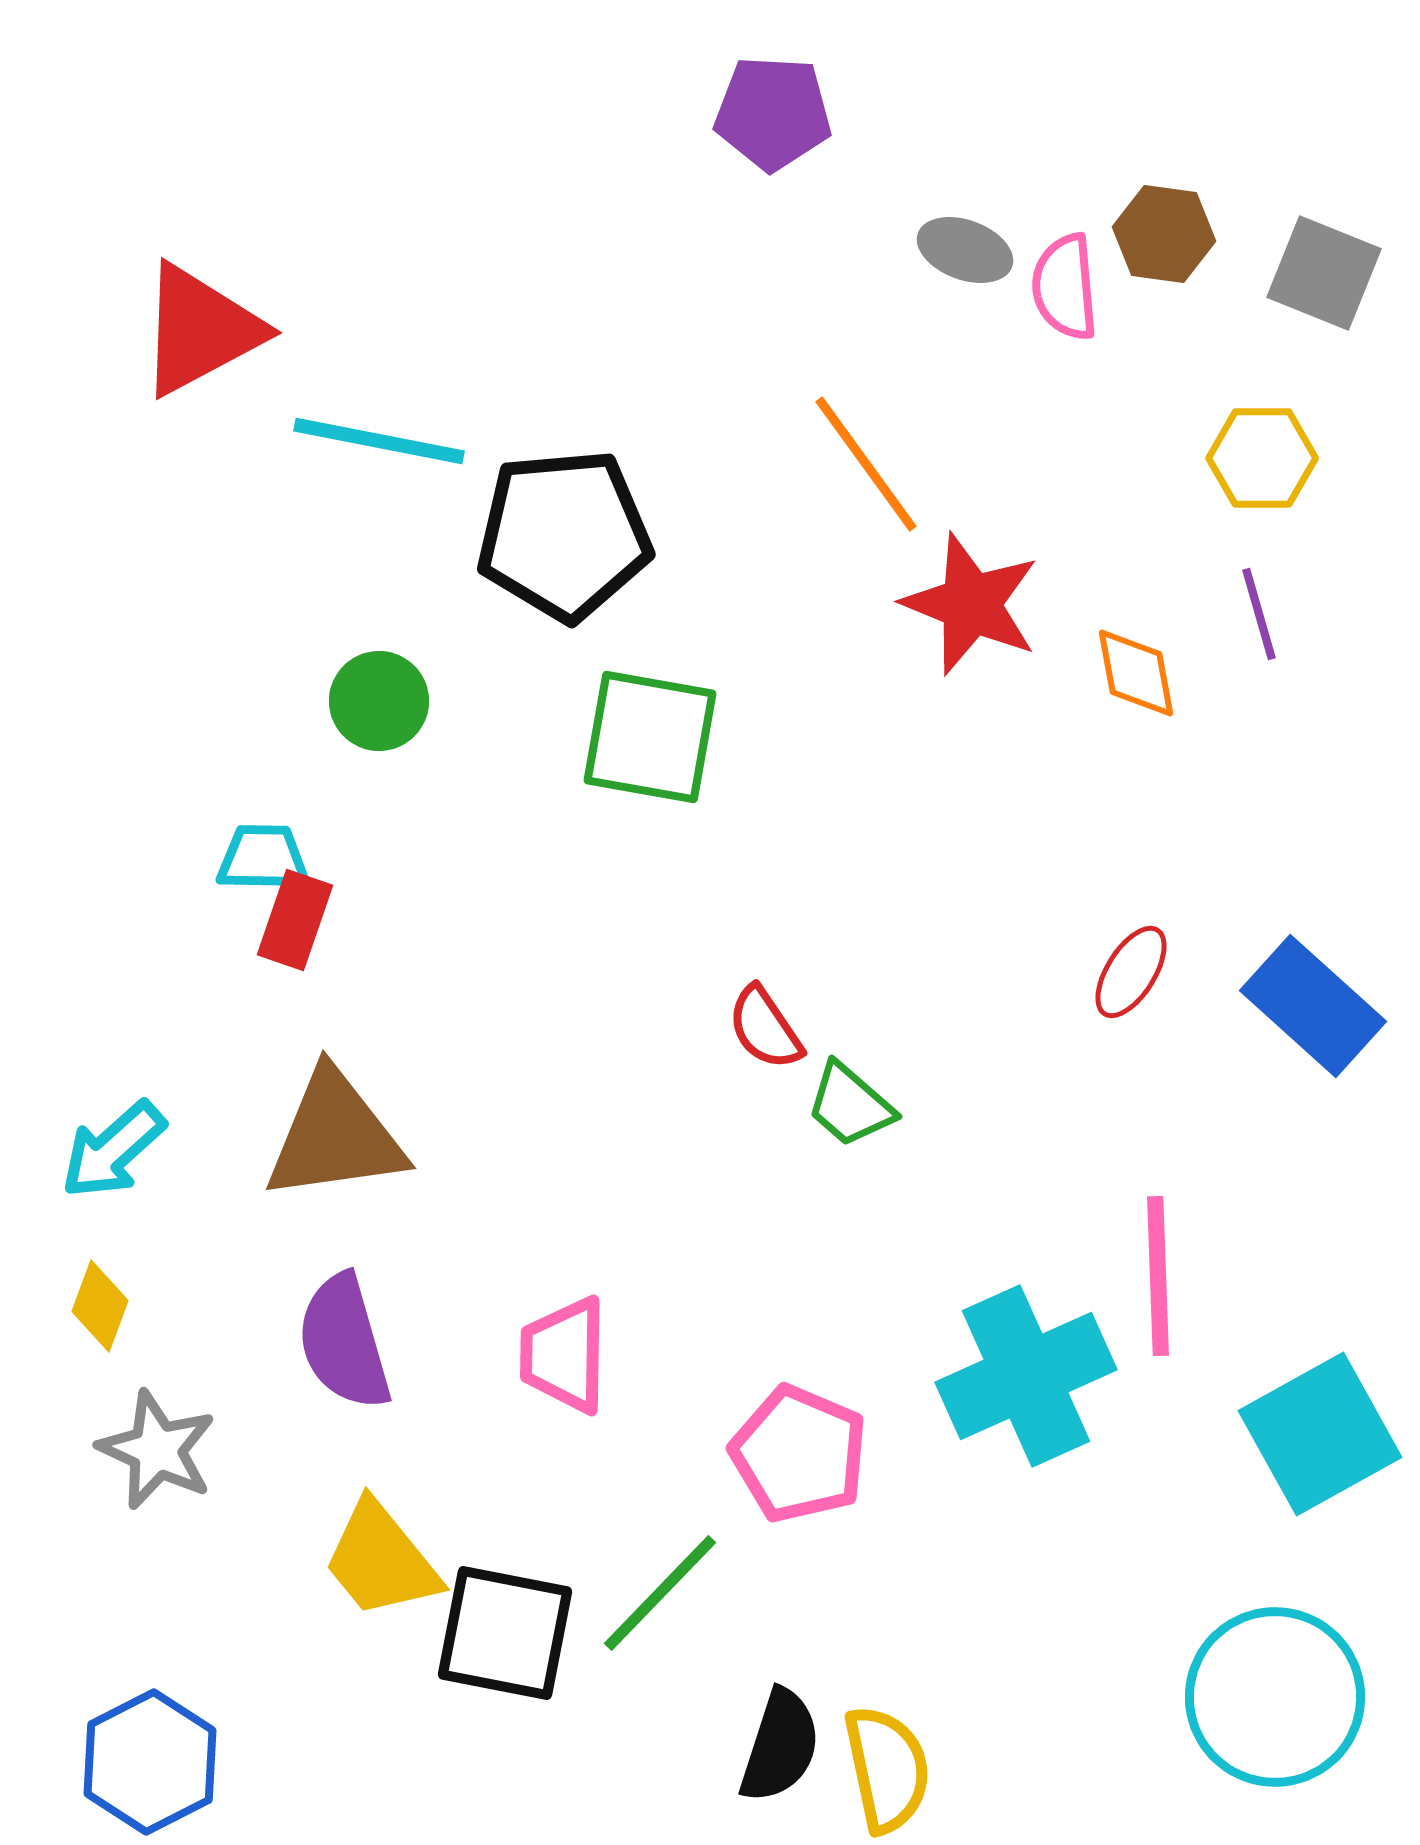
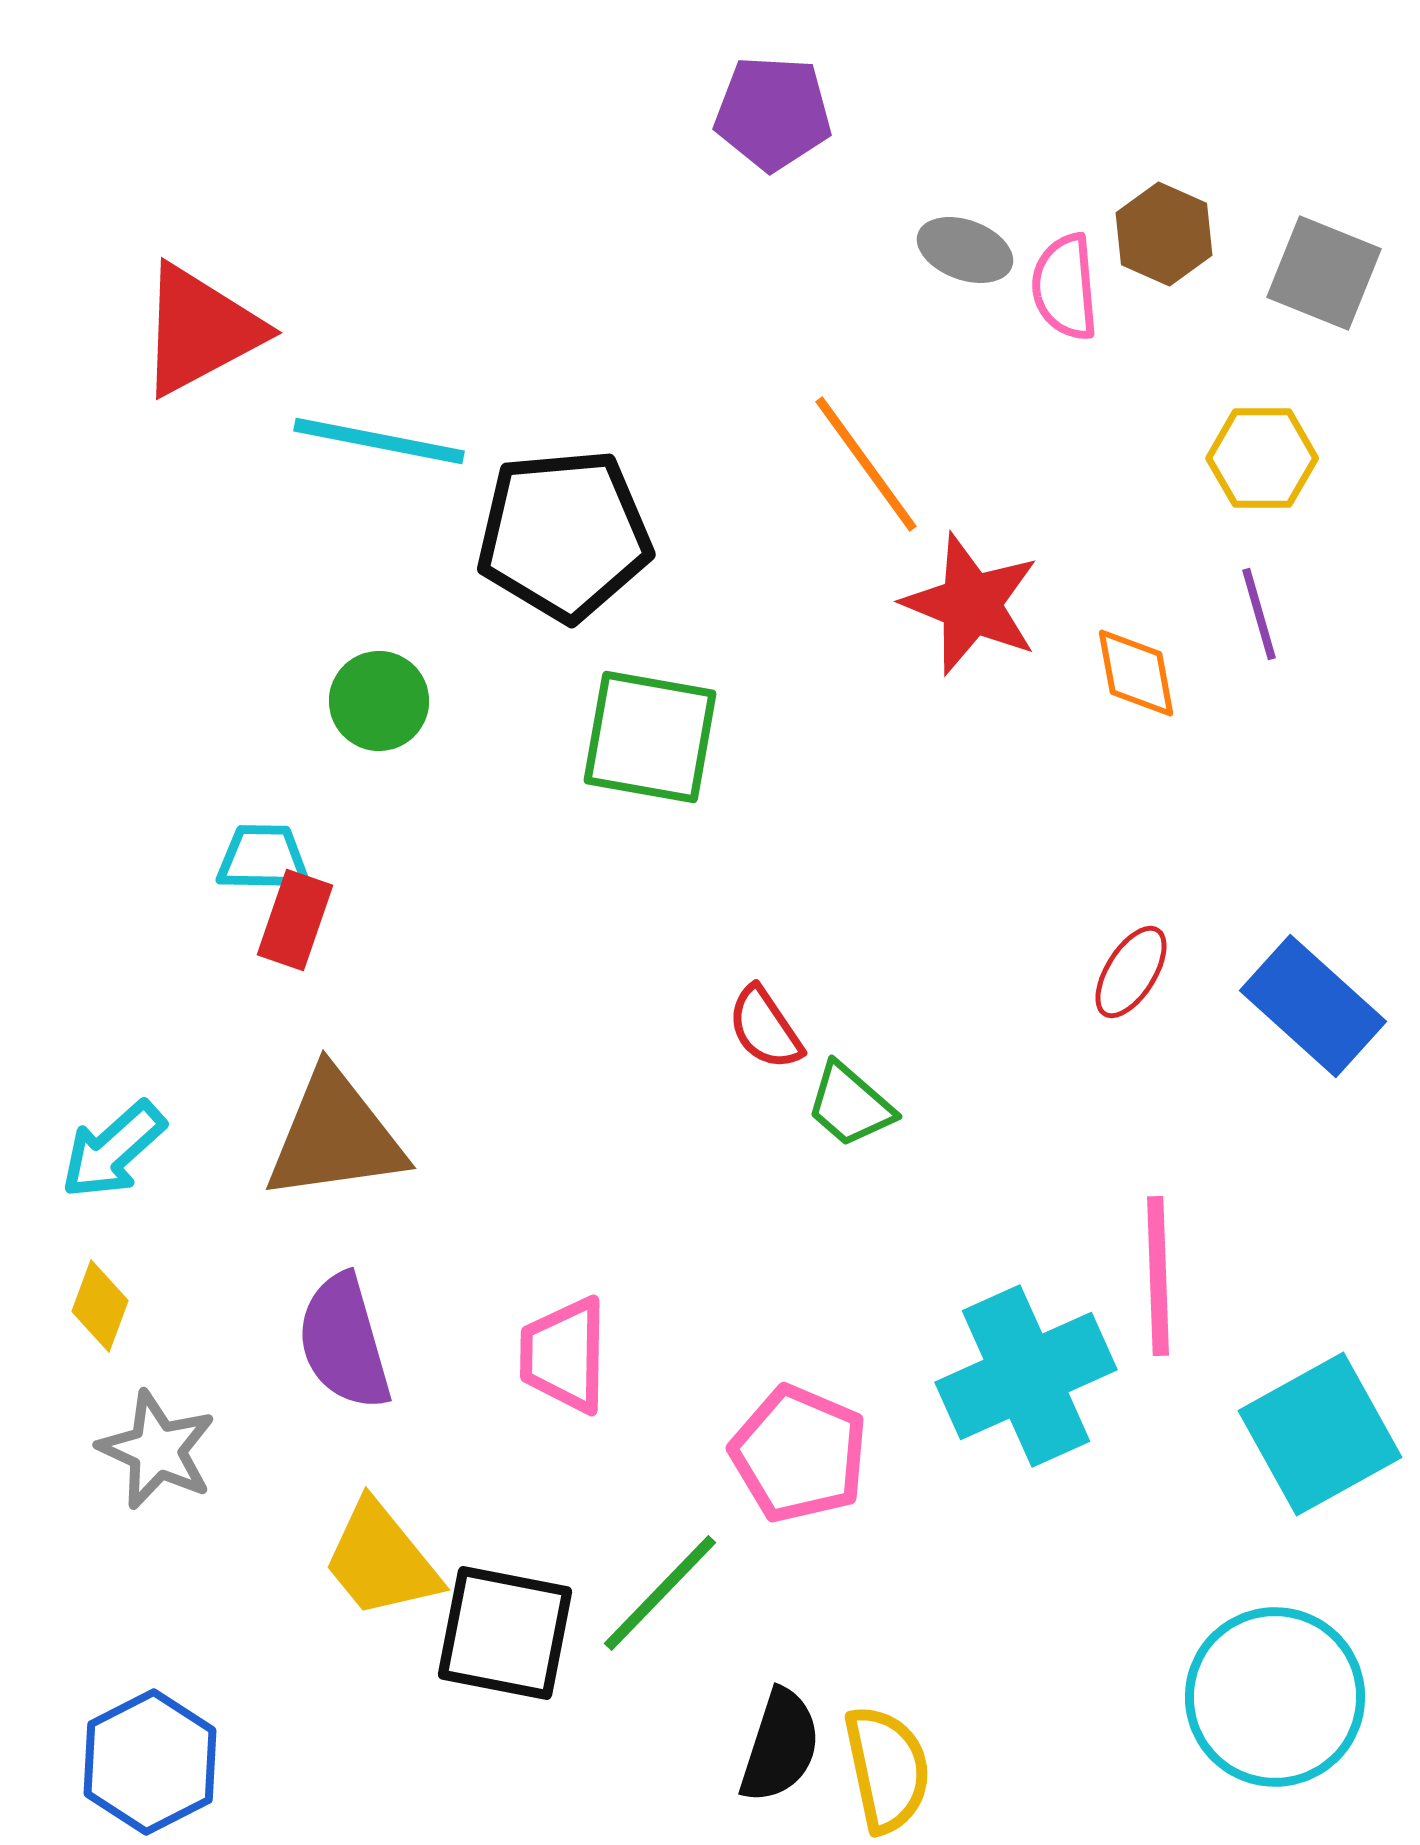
brown hexagon: rotated 16 degrees clockwise
